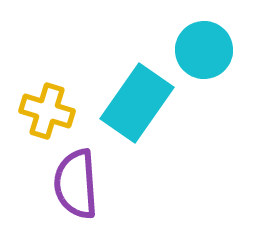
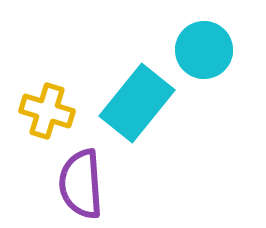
cyan rectangle: rotated 4 degrees clockwise
purple semicircle: moved 5 px right
